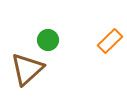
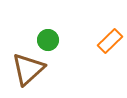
brown triangle: moved 1 px right
